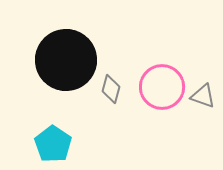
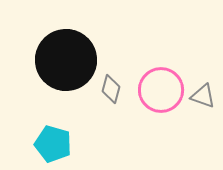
pink circle: moved 1 px left, 3 px down
cyan pentagon: rotated 18 degrees counterclockwise
